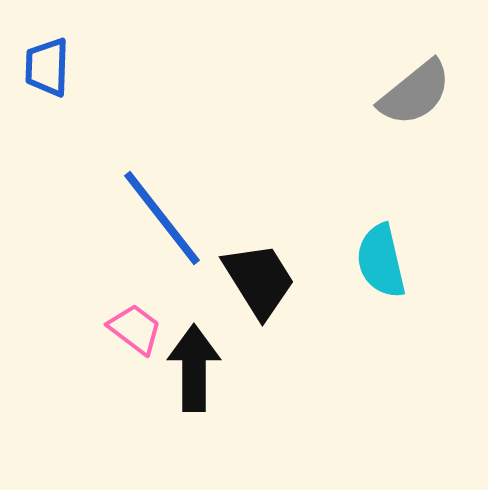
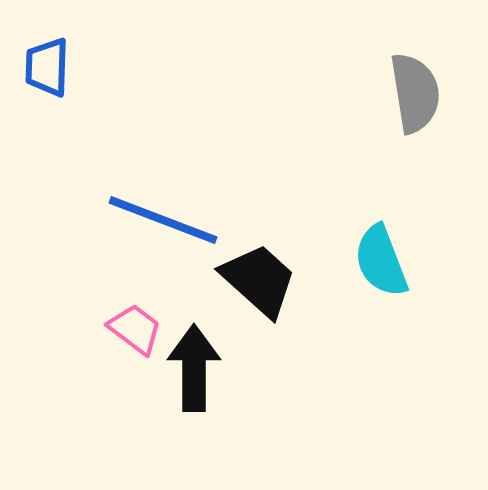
gray semicircle: rotated 60 degrees counterclockwise
blue line: moved 1 px right, 2 px down; rotated 31 degrees counterclockwise
cyan semicircle: rotated 8 degrees counterclockwise
black trapezoid: rotated 16 degrees counterclockwise
